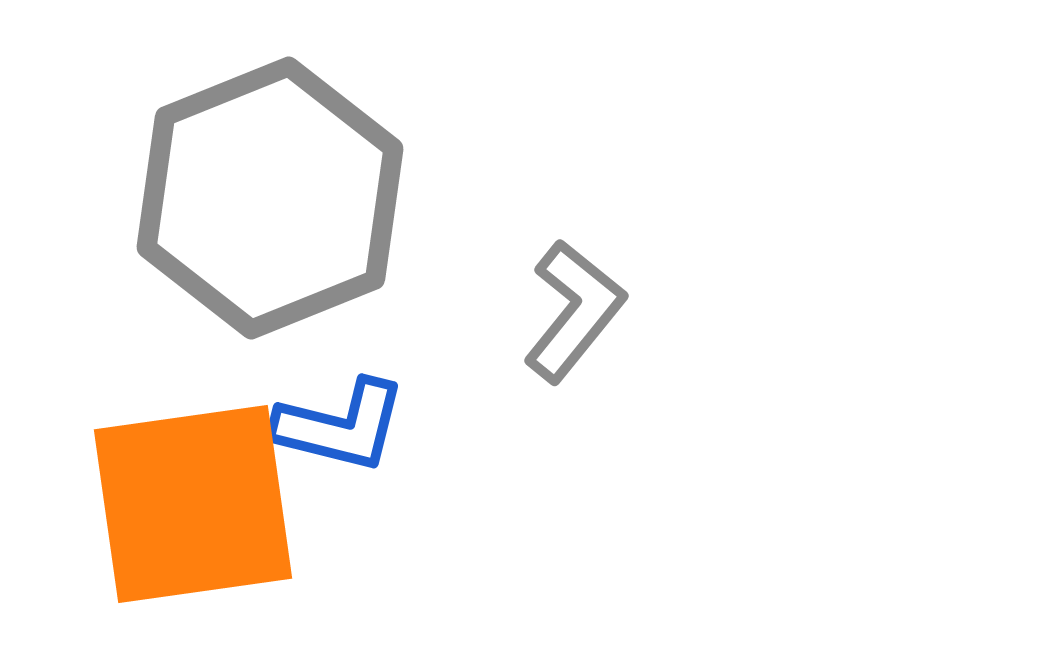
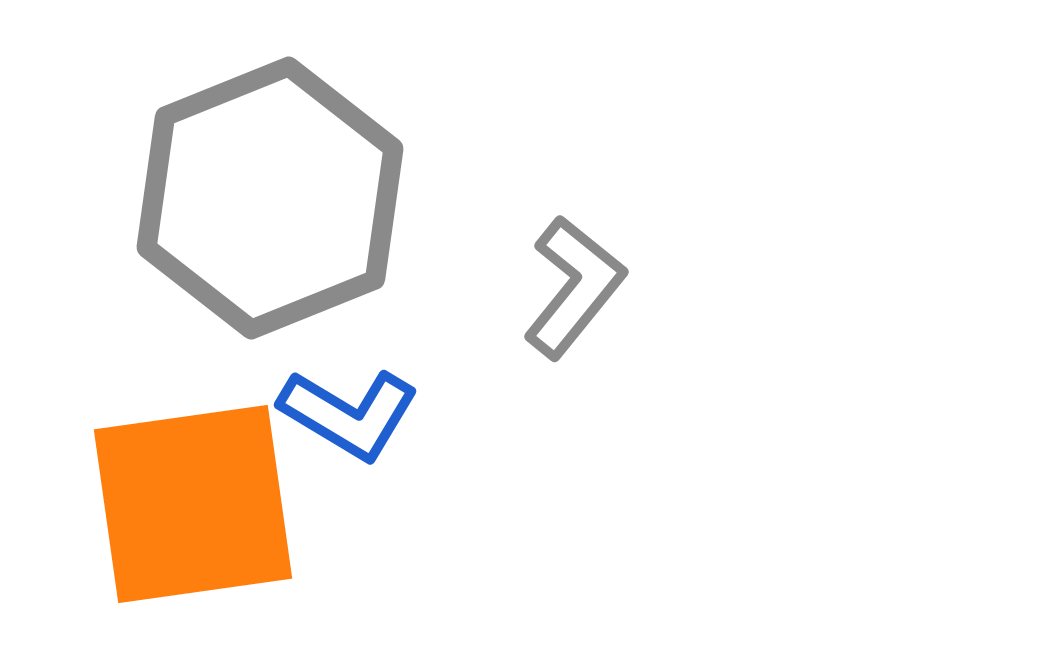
gray L-shape: moved 24 px up
blue L-shape: moved 9 px right, 12 px up; rotated 17 degrees clockwise
